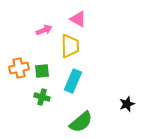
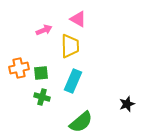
green square: moved 1 px left, 2 px down
